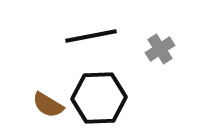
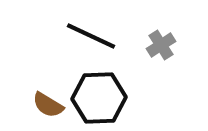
black line: rotated 36 degrees clockwise
gray cross: moved 1 px right, 4 px up
